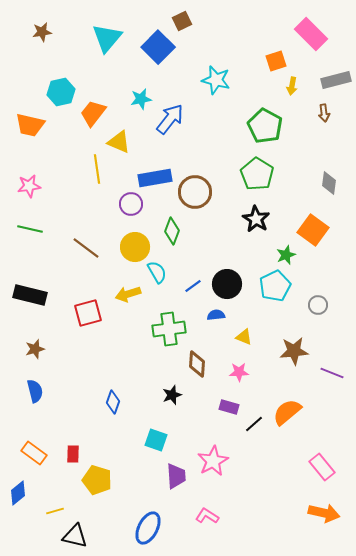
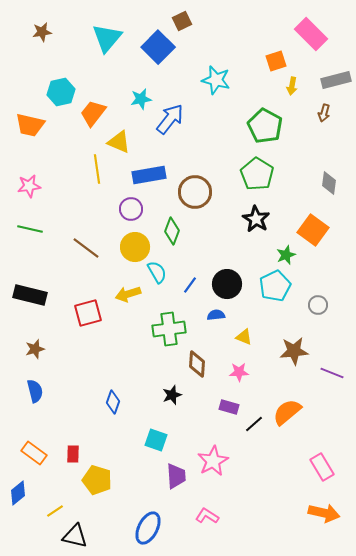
brown arrow at (324, 113): rotated 24 degrees clockwise
blue rectangle at (155, 178): moved 6 px left, 3 px up
purple circle at (131, 204): moved 5 px down
blue line at (193, 286): moved 3 px left, 1 px up; rotated 18 degrees counterclockwise
pink rectangle at (322, 467): rotated 8 degrees clockwise
yellow line at (55, 511): rotated 18 degrees counterclockwise
